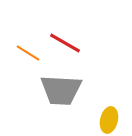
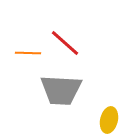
red line: rotated 12 degrees clockwise
orange line: rotated 30 degrees counterclockwise
